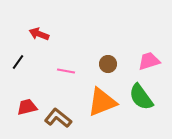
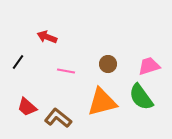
red arrow: moved 8 px right, 3 px down
pink trapezoid: moved 5 px down
orange triangle: rotated 8 degrees clockwise
red trapezoid: rotated 125 degrees counterclockwise
